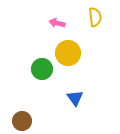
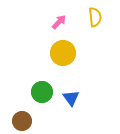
pink arrow: moved 2 px right, 1 px up; rotated 119 degrees clockwise
yellow circle: moved 5 px left
green circle: moved 23 px down
blue triangle: moved 4 px left
